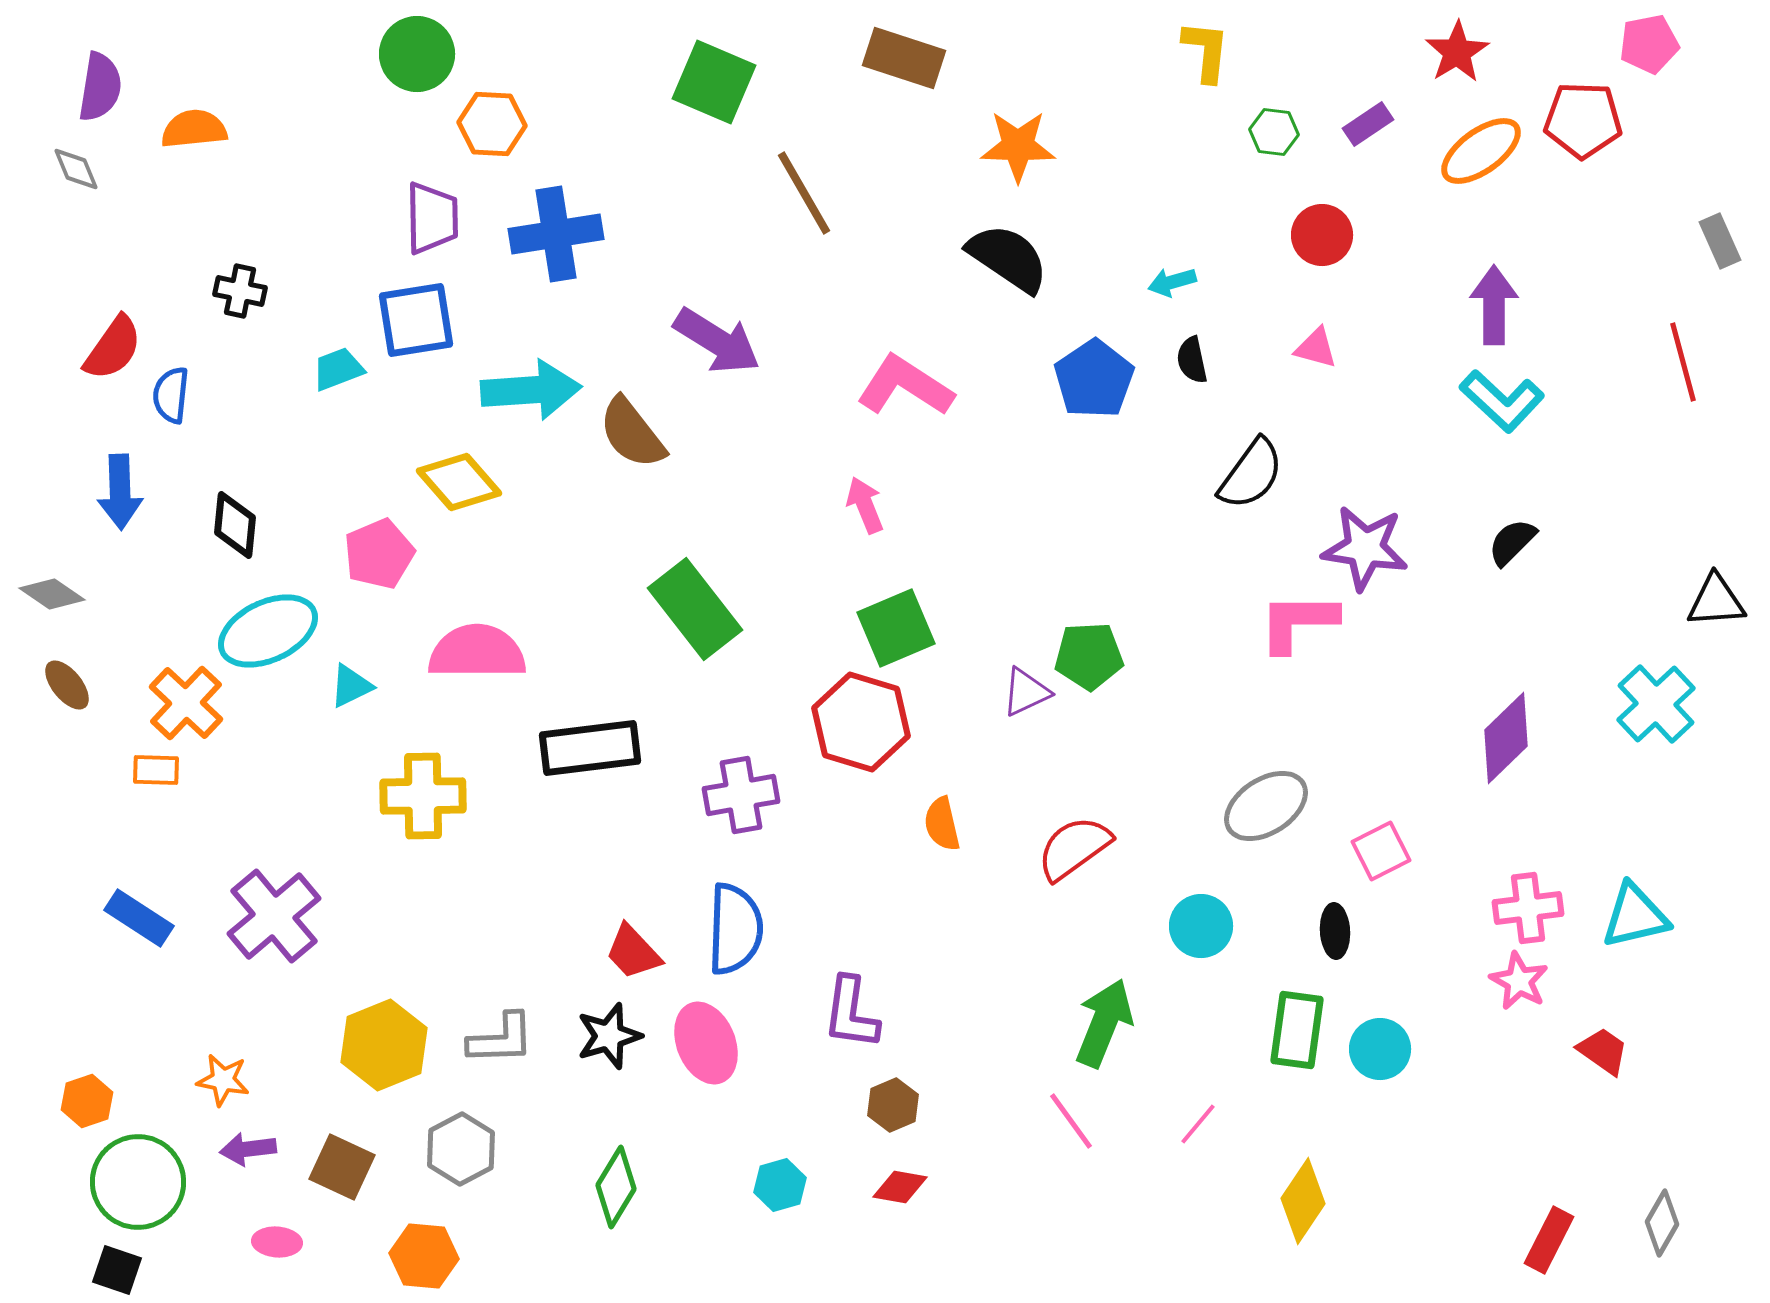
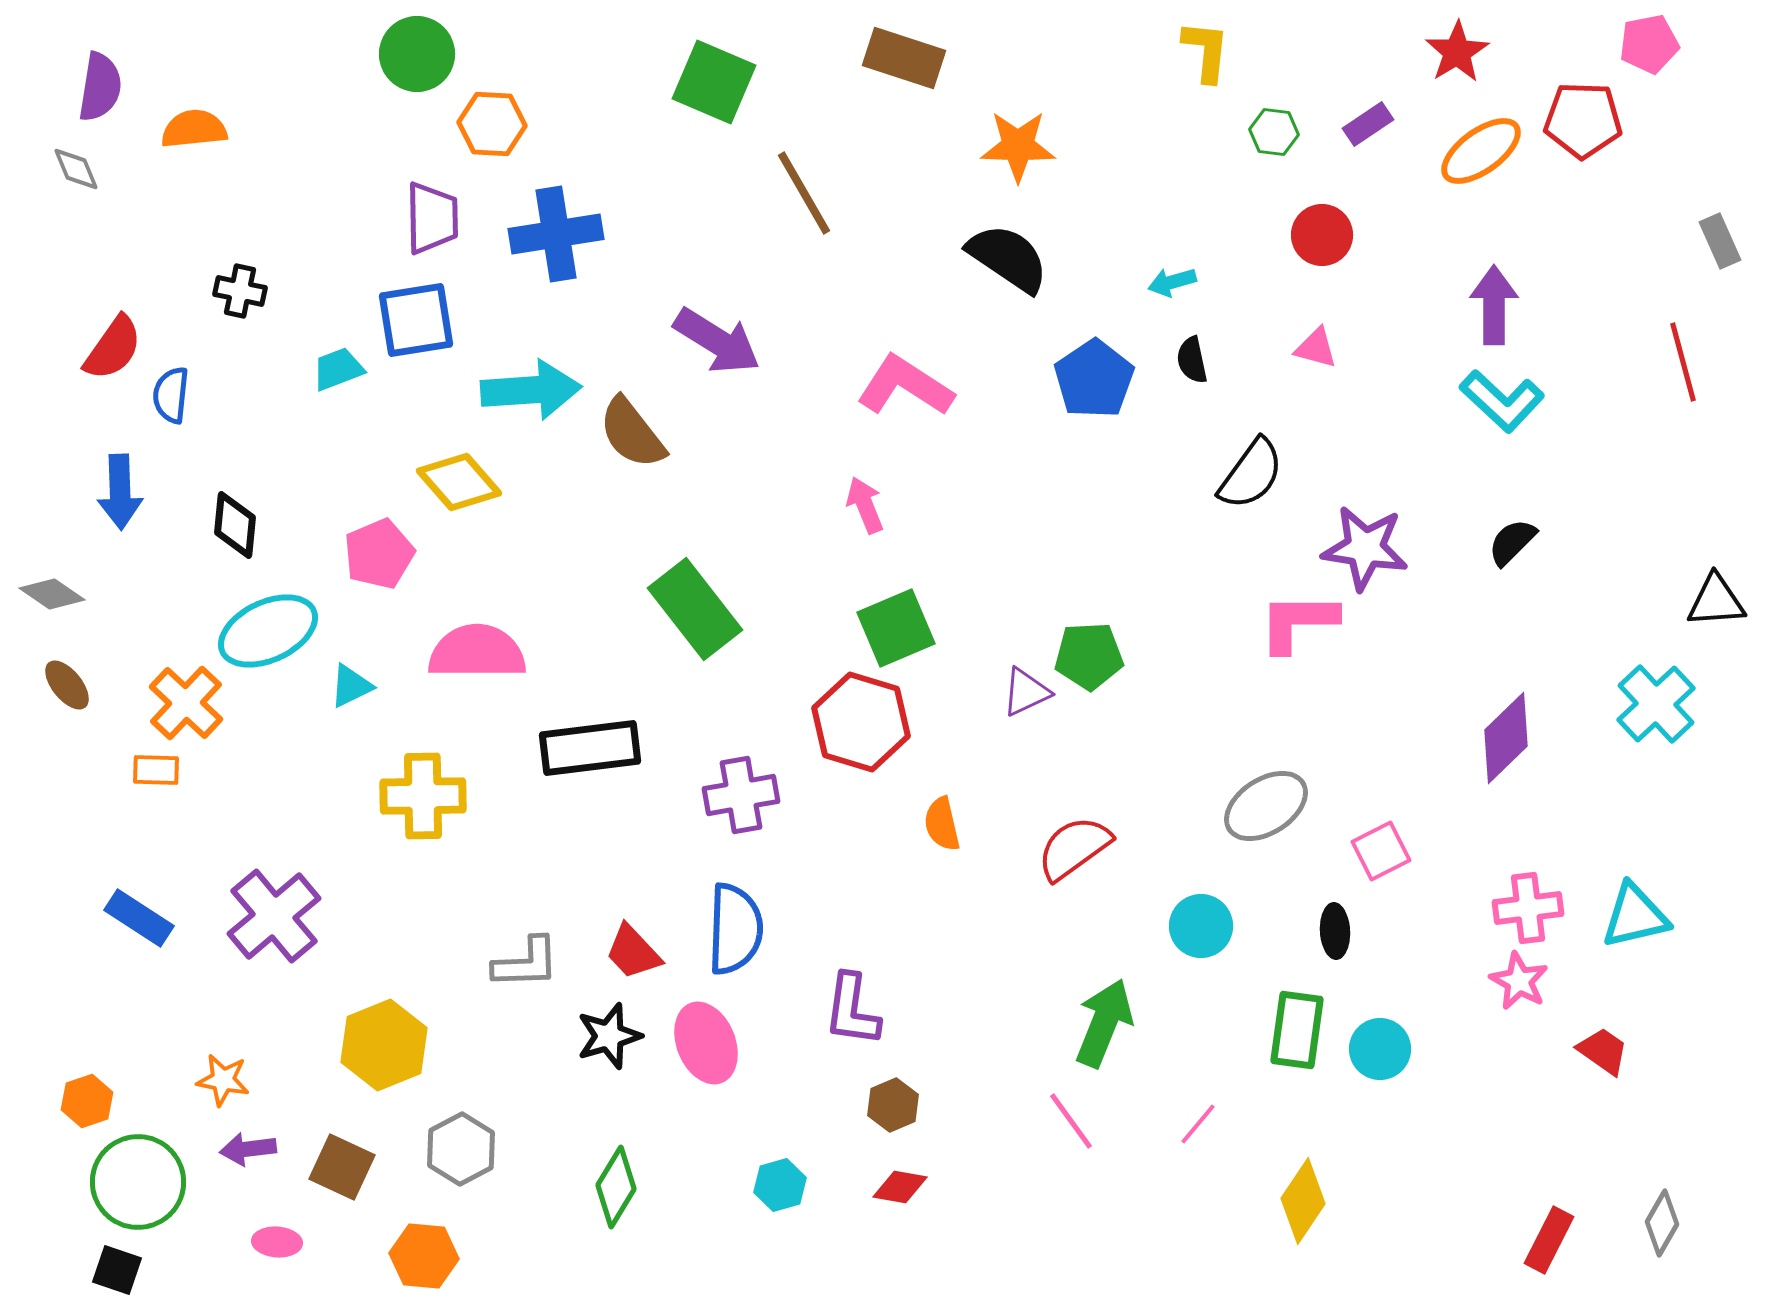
purple L-shape at (851, 1013): moved 1 px right, 3 px up
gray L-shape at (501, 1039): moved 25 px right, 76 px up
